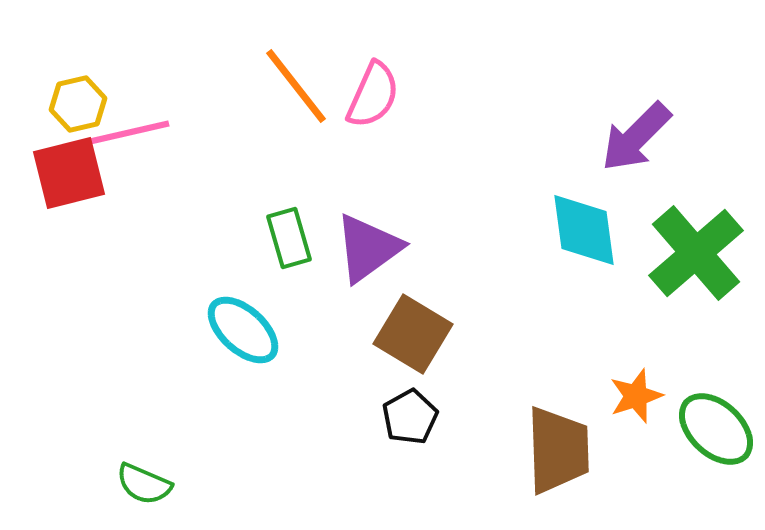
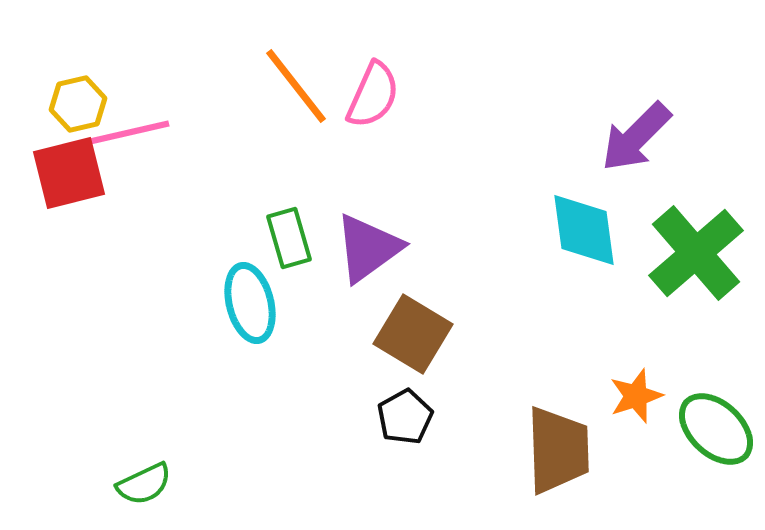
cyan ellipse: moved 7 px right, 27 px up; rotated 34 degrees clockwise
black pentagon: moved 5 px left
green semicircle: rotated 48 degrees counterclockwise
